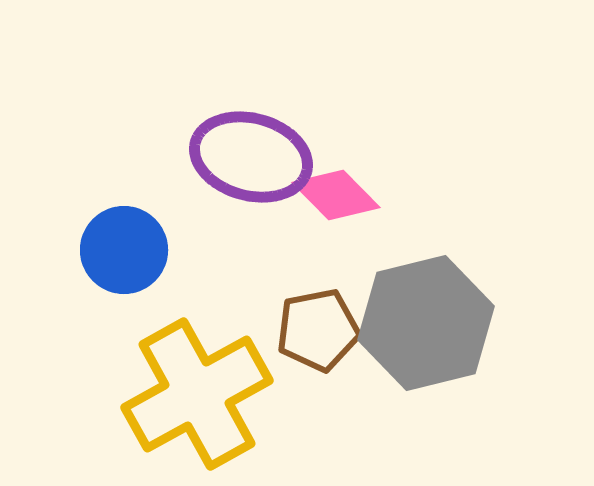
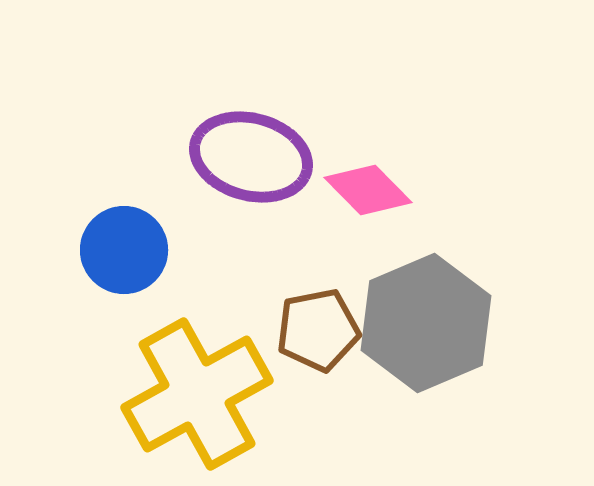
pink diamond: moved 32 px right, 5 px up
gray hexagon: rotated 9 degrees counterclockwise
